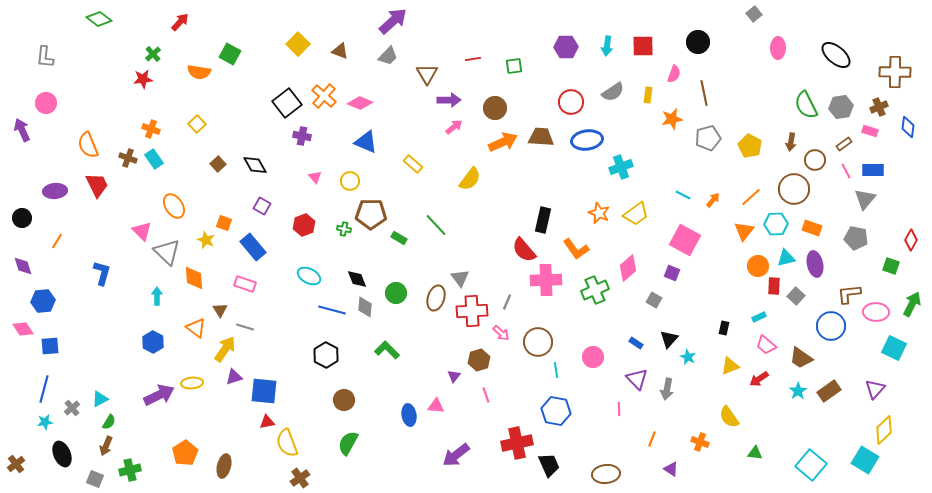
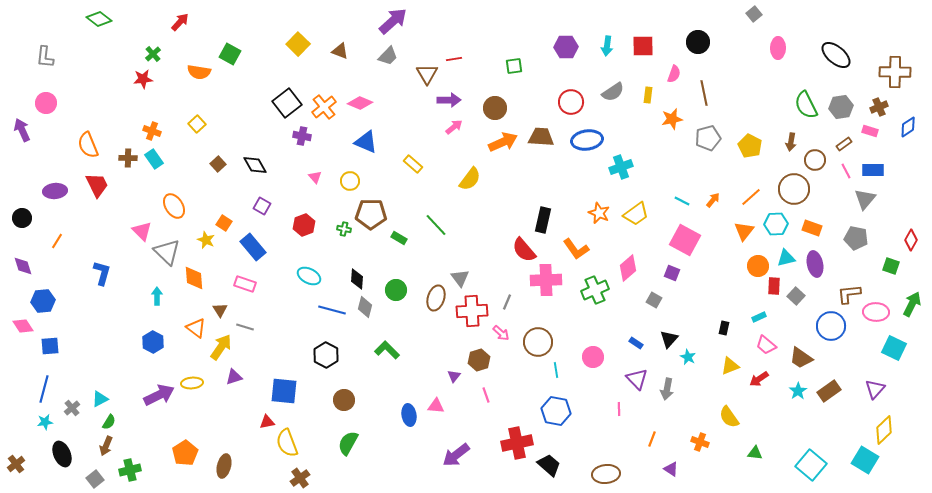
red line at (473, 59): moved 19 px left
orange cross at (324, 96): moved 11 px down; rotated 10 degrees clockwise
blue diamond at (908, 127): rotated 50 degrees clockwise
orange cross at (151, 129): moved 1 px right, 2 px down
brown cross at (128, 158): rotated 18 degrees counterclockwise
cyan line at (683, 195): moved 1 px left, 6 px down
orange square at (224, 223): rotated 14 degrees clockwise
black diamond at (357, 279): rotated 25 degrees clockwise
green circle at (396, 293): moved 3 px up
gray diamond at (365, 307): rotated 10 degrees clockwise
pink diamond at (23, 329): moved 3 px up
yellow arrow at (225, 349): moved 4 px left, 2 px up
blue square at (264, 391): moved 20 px right
black trapezoid at (549, 465): rotated 25 degrees counterclockwise
gray square at (95, 479): rotated 30 degrees clockwise
